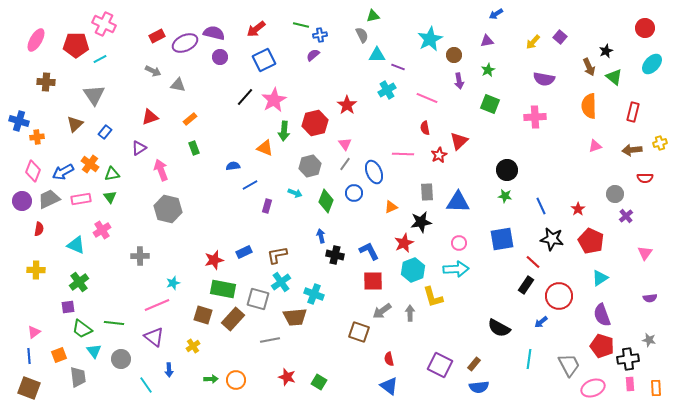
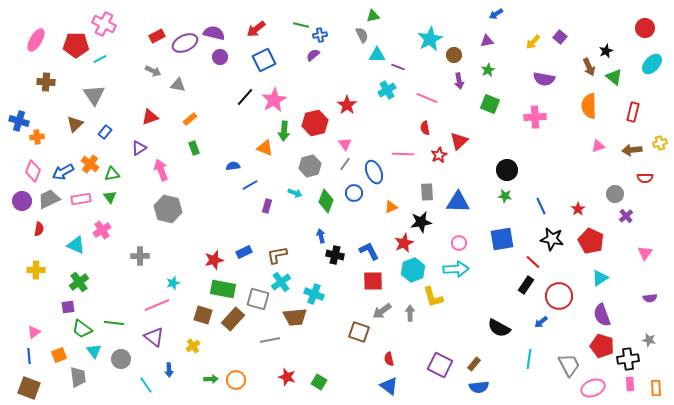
pink triangle at (595, 146): moved 3 px right
